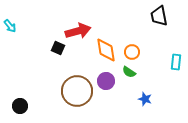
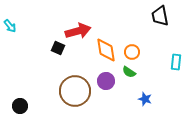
black trapezoid: moved 1 px right
brown circle: moved 2 px left
